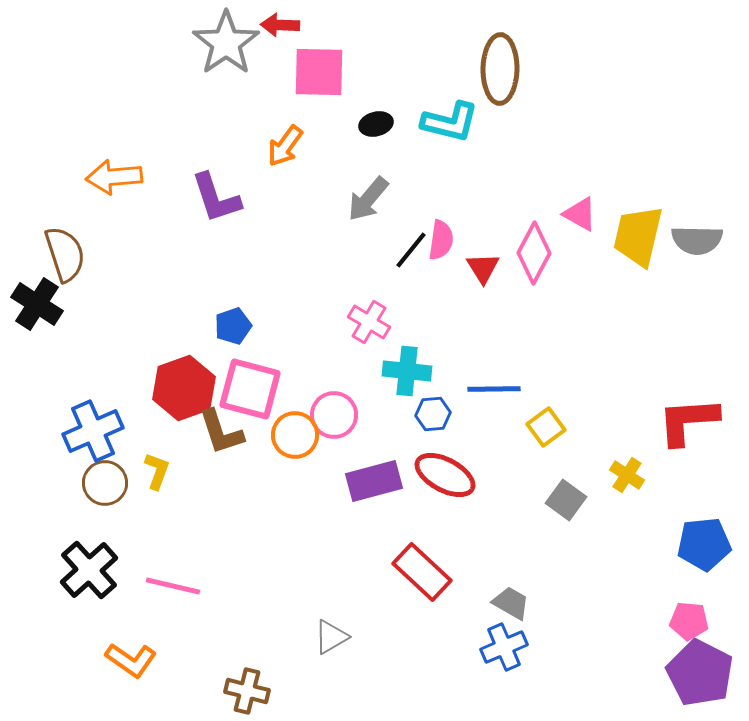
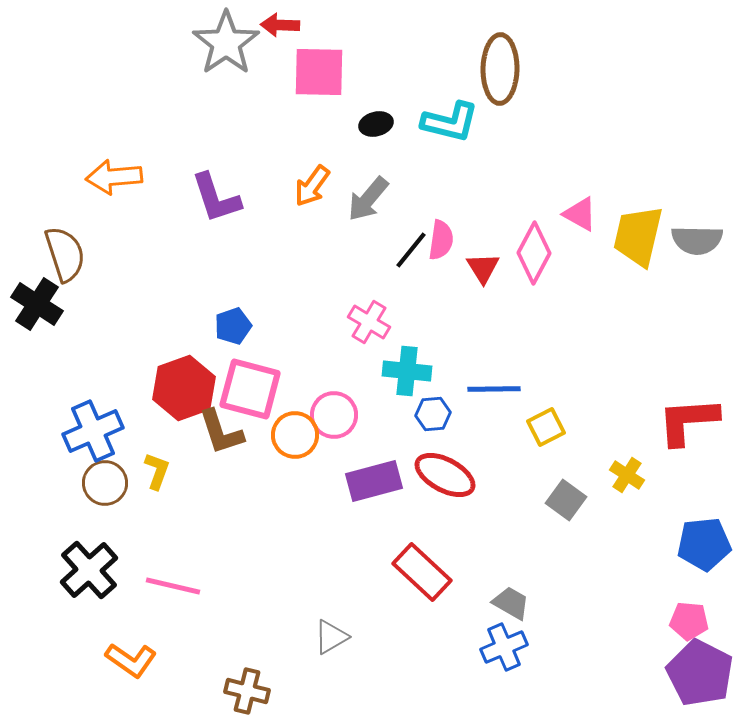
orange arrow at (285, 146): moved 27 px right, 40 px down
yellow square at (546, 427): rotated 9 degrees clockwise
